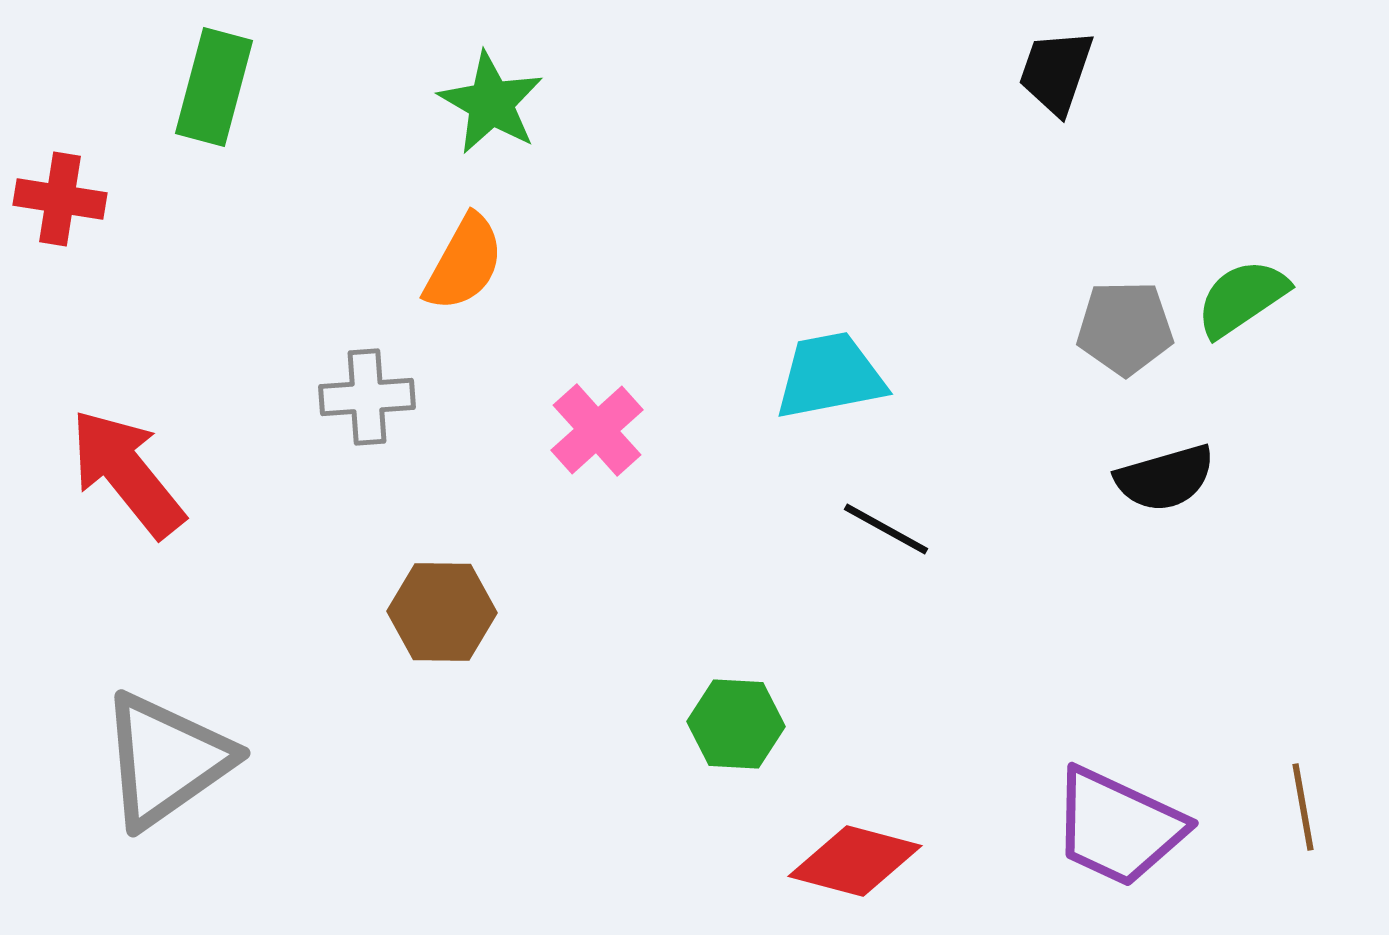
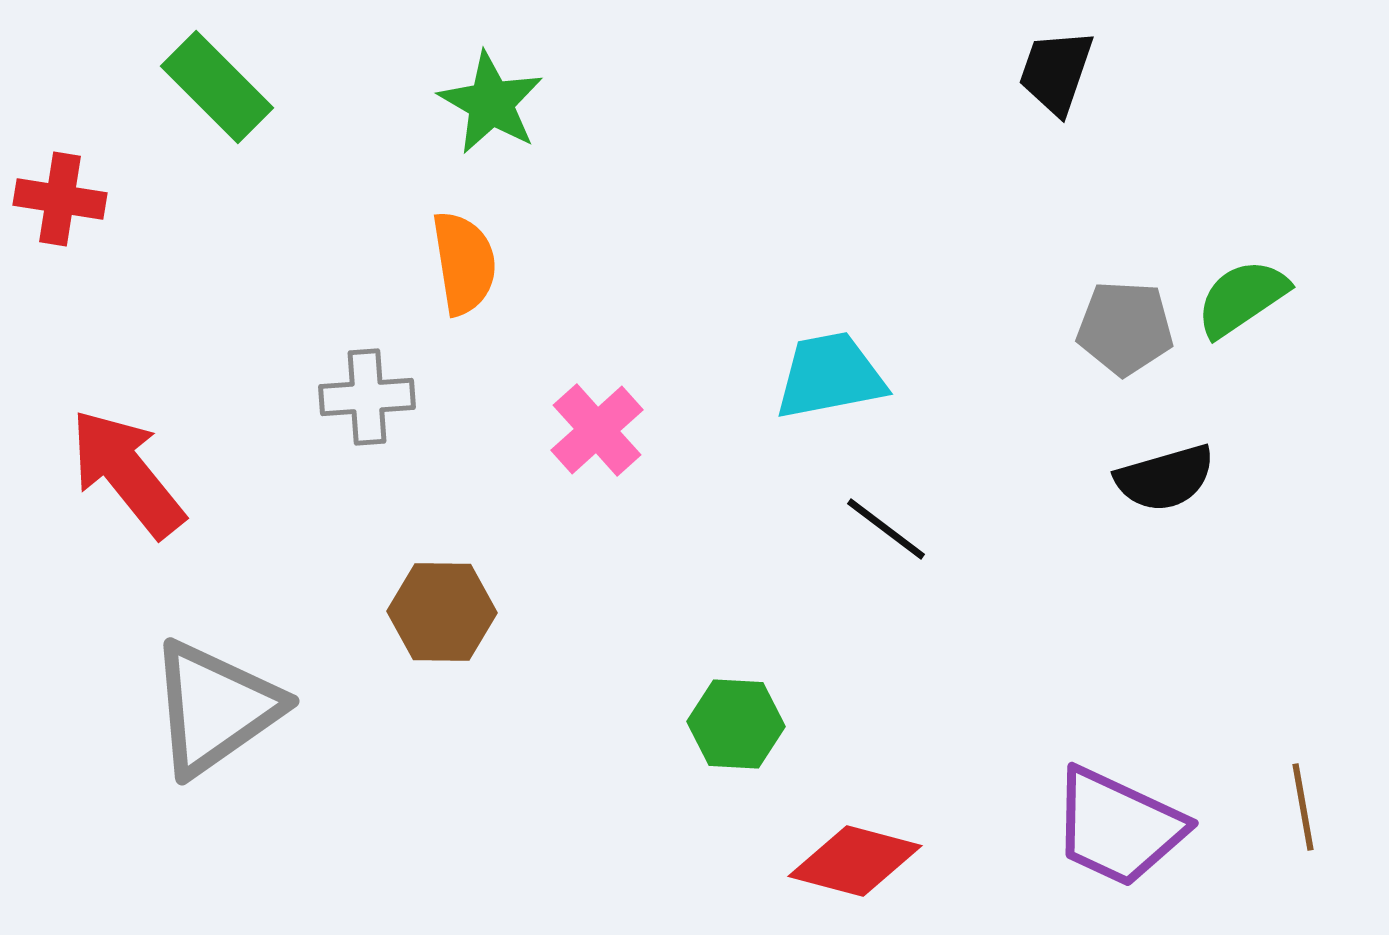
green rectangle: moved 3 px right; rotated 60 degrees counterclockwise
orange semicircle: rotated 38 degrees counterclockwise
gray pentagon: rotated 4 degrees clockwise
black line: rotated 8 degrees clockwise
gray triangle: moved 49 px right, 52 px up
